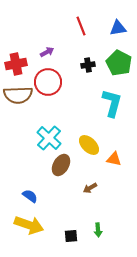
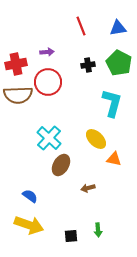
purple arrow: rotated 24 degrees clockwise
yellow ellipse: moved 7 px right, 6 px up
brown arrow: moved 2 px left; rotated 16 degrees clockwise
